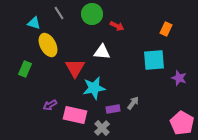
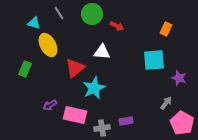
red triangle: rotated 20 degrees clockwise
cyan star: rotated 15 degrees counterclockwise
gray arrow: moved 33 px right
purple rectangle: moved 13 px right, 12 px down
gray cross: rotated 35 degrees clockwise
